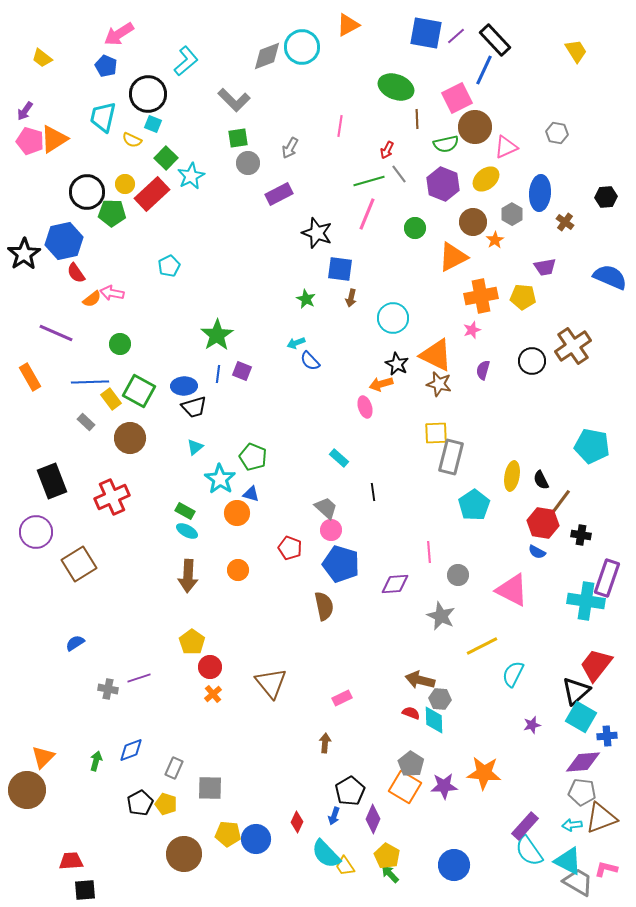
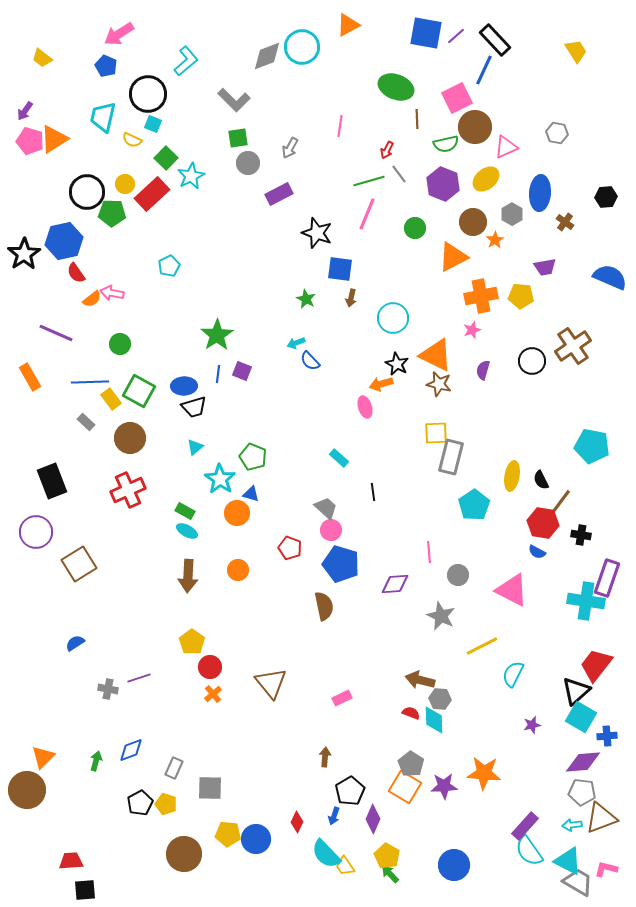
yellow pentagon at (523, 297): moved 2 px left, 1 px up
red cross at (112, 497): moved 16 px right, 7 px up
brown arrow at (325, 743): moved 14 px down
